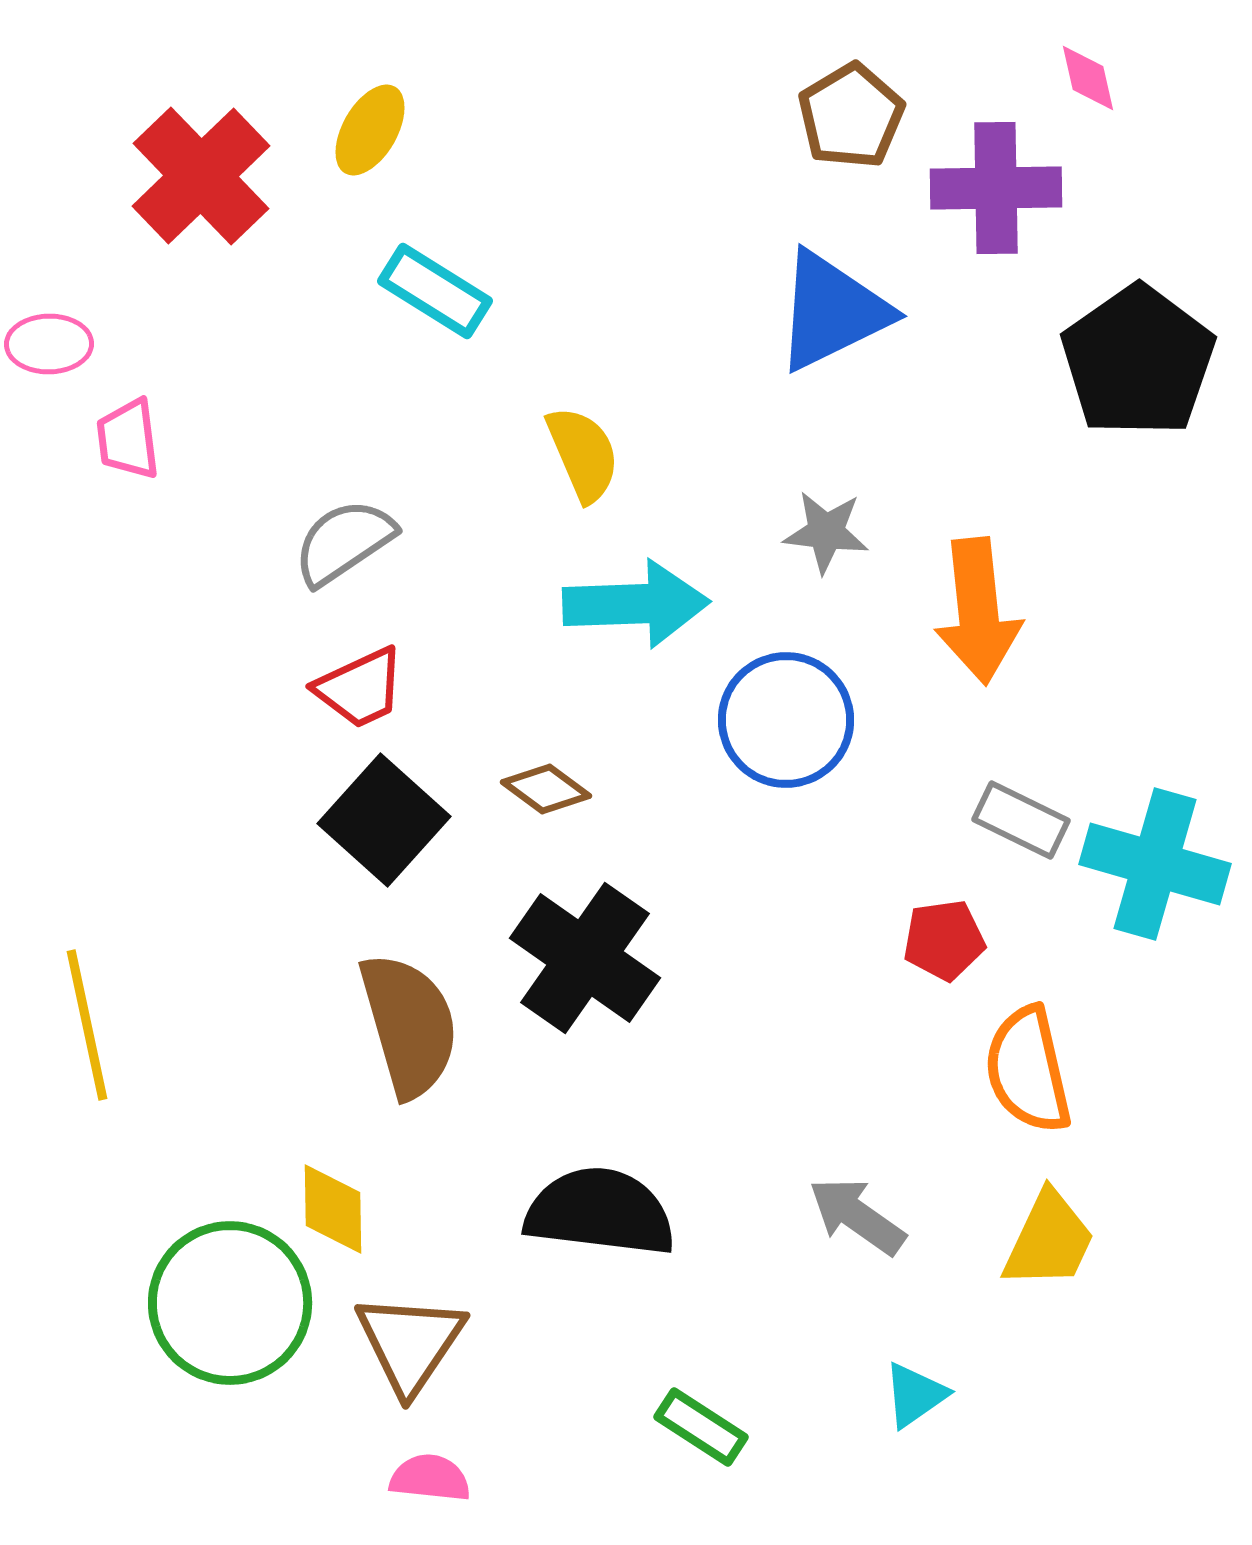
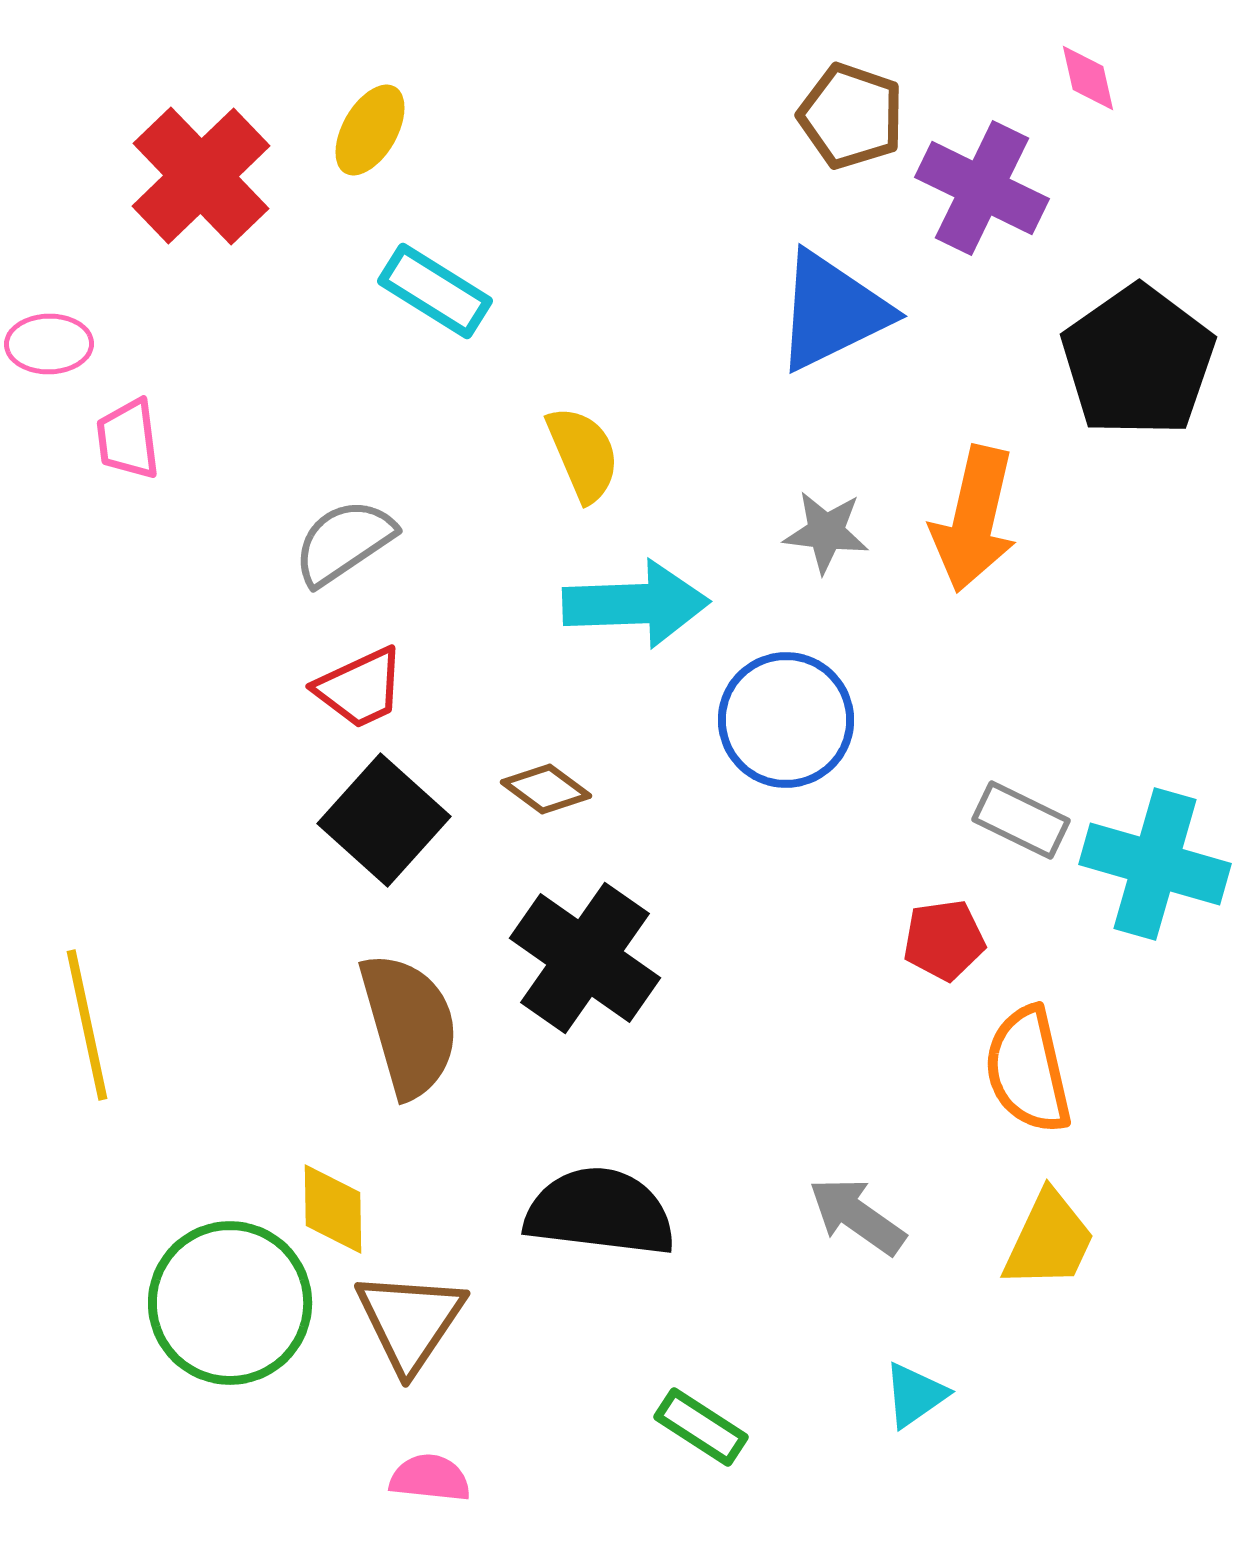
brown pentagon: rotated 22 degrees counterclockwise
purple cross: moved 14 px left; rotated 27 degrees clockwise
orange arrow: moved 4 px left, 92 px up; rotated 19 degrees clockwise
brown triangle: moved 22 px up
